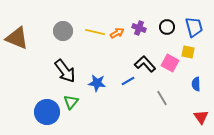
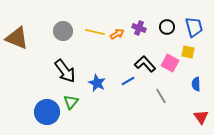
orange arrow: moved 1 px down
blue star: rotated 18 degrees clockwise
gray line: moved 1 px left, 2 px up
